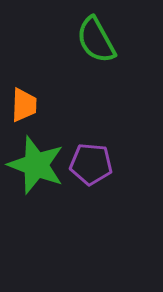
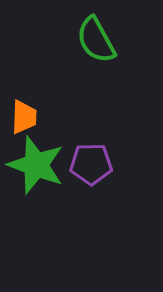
orange trapezoid: moved 12 px down
purple pentagon: rotated 6 degrees counterclockwise
